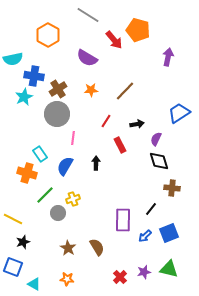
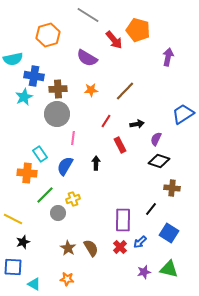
orange hexagon at (48, 35): rotated 15 degrees clockwise
brown cross at (58, 89): rotated 30 degrees clockwise
blue trapezoid at (179, 113): moved 4 px right, 1 px down
black diamond at (159, 161): rotated 55 degrees counterclockwise
orange cross at (27, 173): rotated 12 degrees counterclockwise
blue square at (169, 233): rotated 36 degrees counterclockwise
blue arrow at (145, 236): moved 5 px left, 6 px down
brown semicircle at (97, 247): moved 6 px left, 1 px down
blue square at (13, 267): rotated 18 degrees counterclockwise
red cross at (120, 277): moved 30 px up
